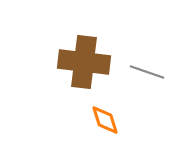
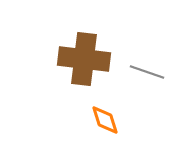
brown cross: moved 3 px up
